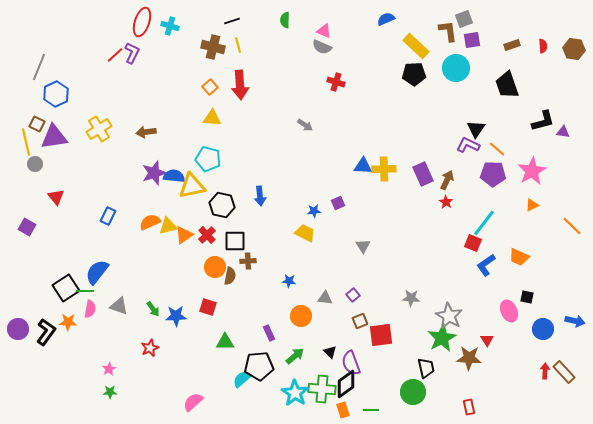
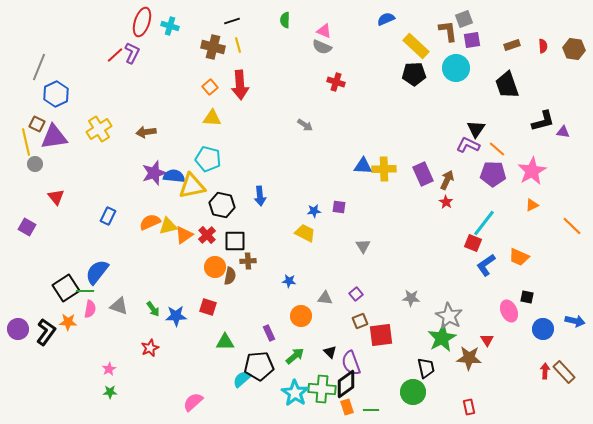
purple square at (338, 203): moved 1 px right, 4 px down; rotated 32 degrees clockwise
purple square at (353, 295): moved 3 px right, 1 px up
orange rectangle at (343, 410): moved 4 px right, 3 px up
